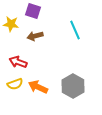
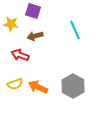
red arrow: moved 2 px right, 7 px up
